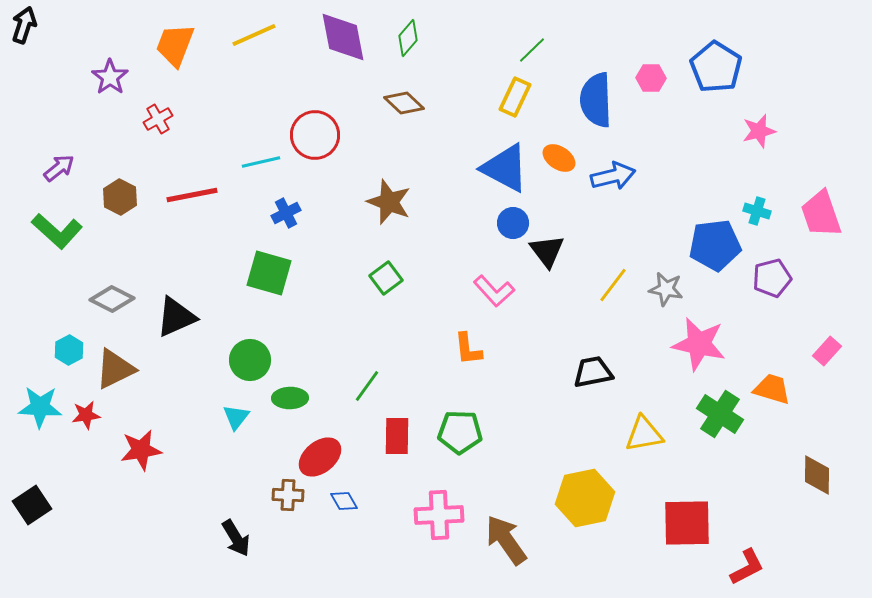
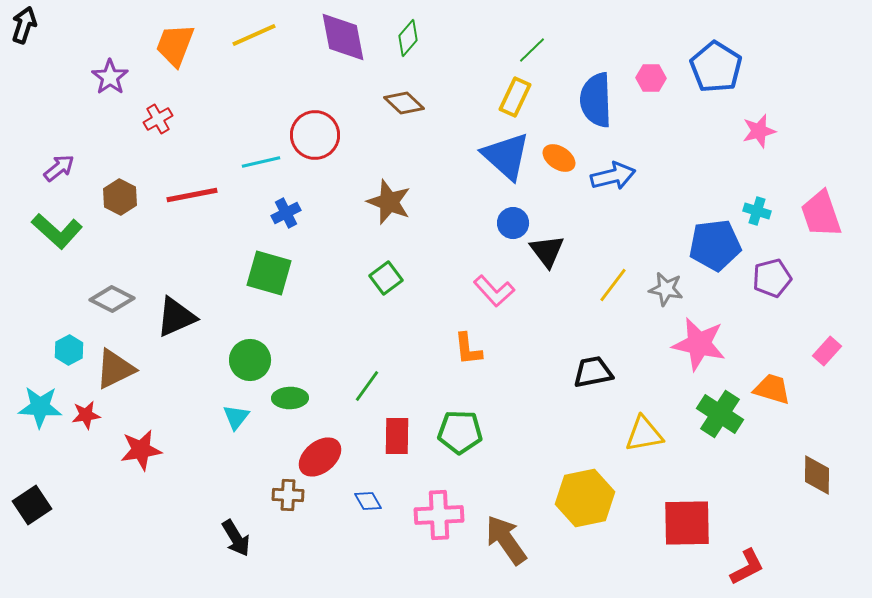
blue triangle at (505, 168): moved 1 px right, 12 px up; rotated 14 degrees clockwise
blue diamond at (344, 501): moved 24 px right
